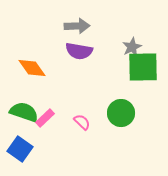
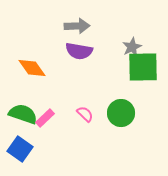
green semicircle: moved 1 px left, 2 px down
pink semicircle: moved 3 px right, 8 px up
